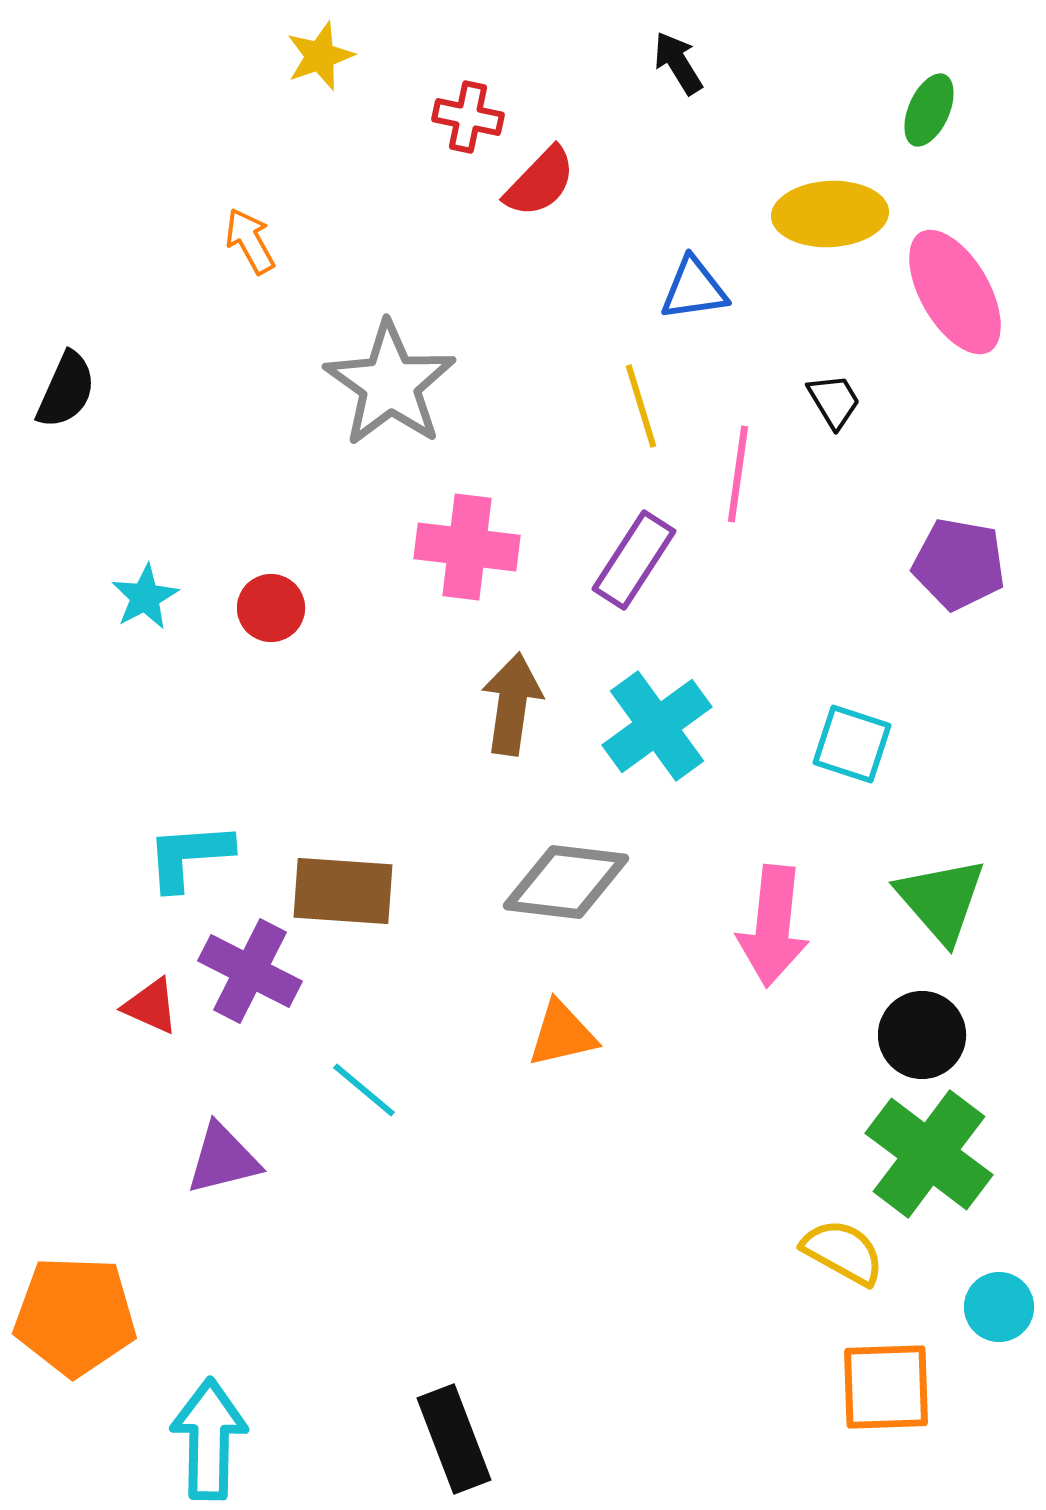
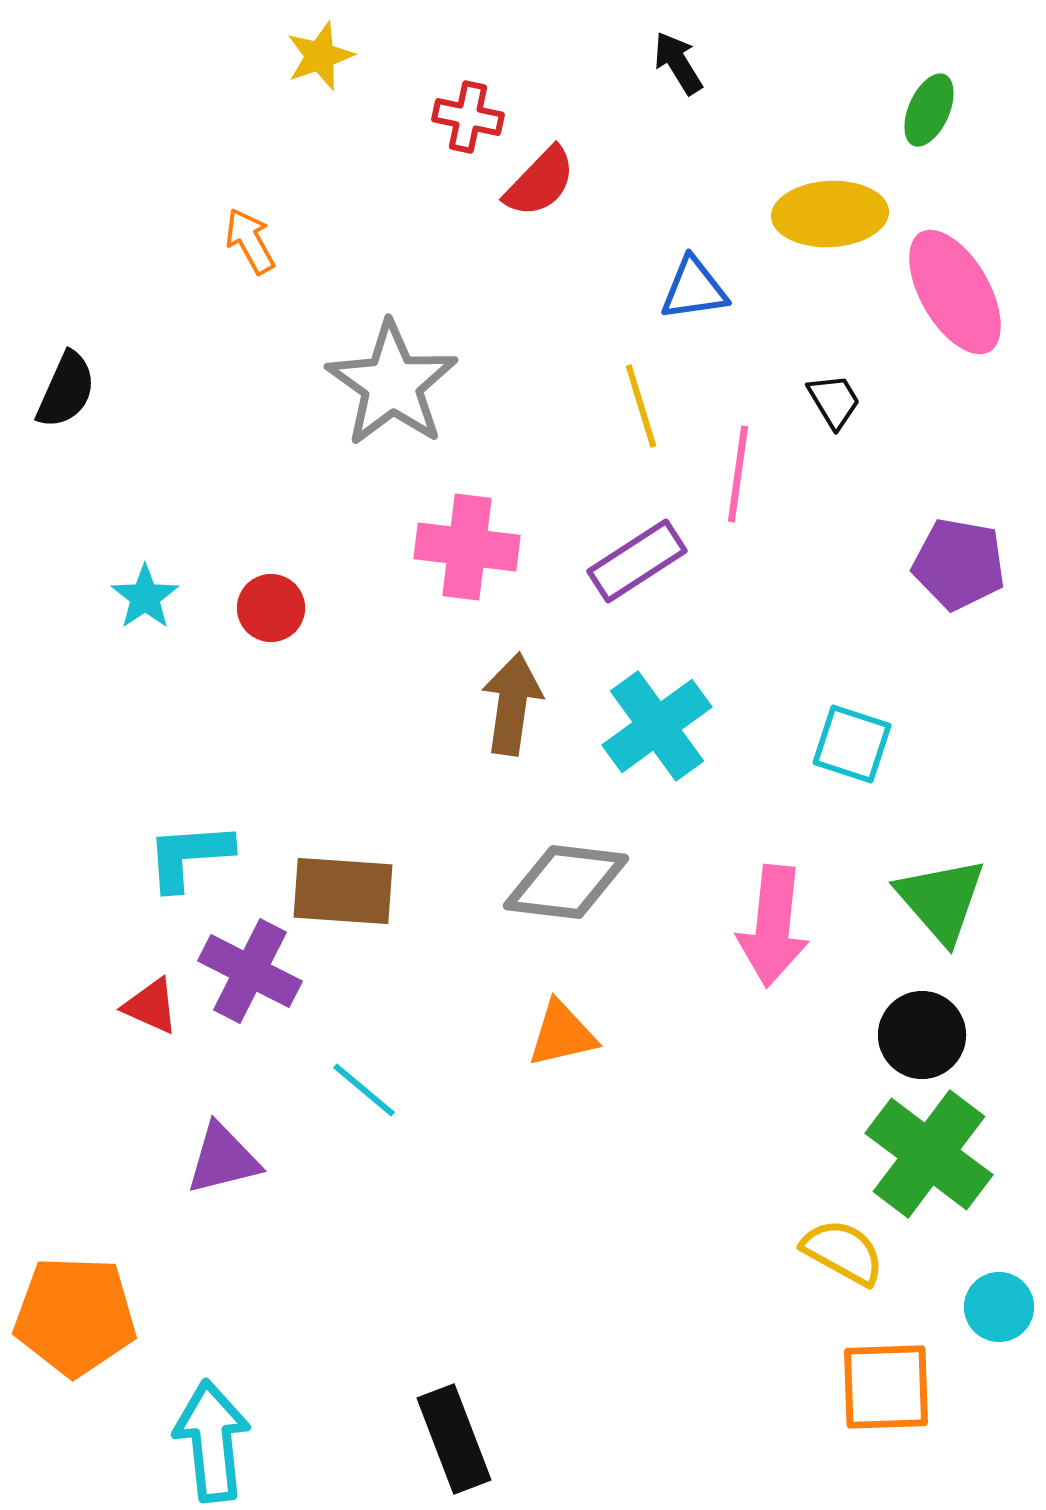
gray star: moved 2 px right
purple rectangle: moved 3 px right, 1 px down; rotated 24 degrees clockwise
cyan star: rotated 6 degrees counterclockwise
cyan arrow: moved 3 px right, 2 px down; rotated 7 degrees counterclockwise
